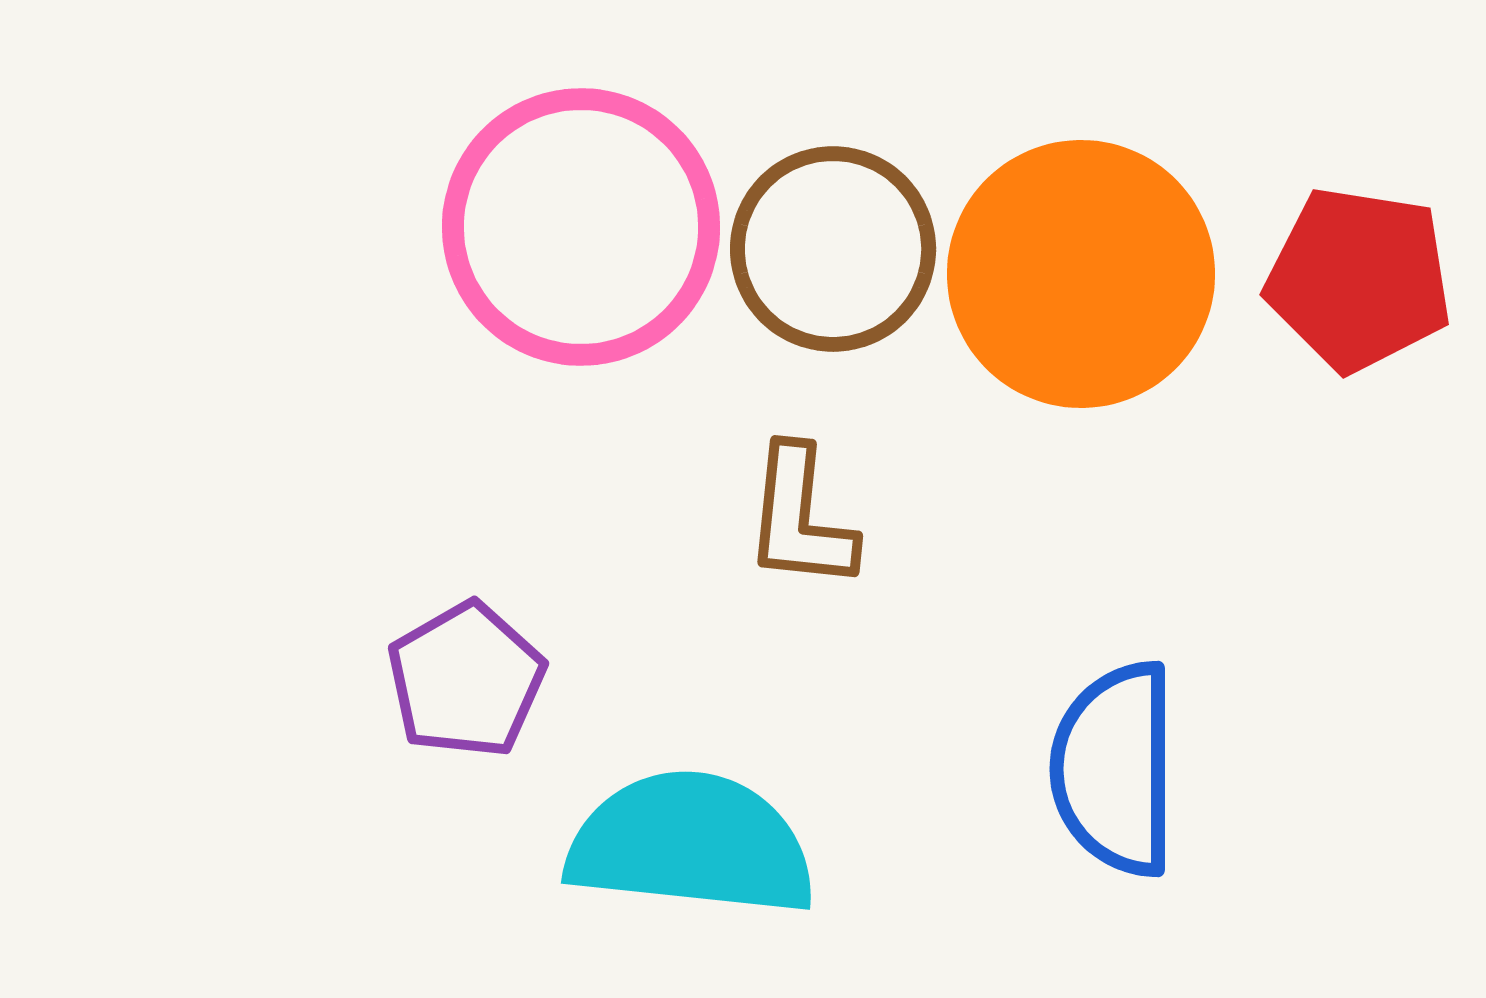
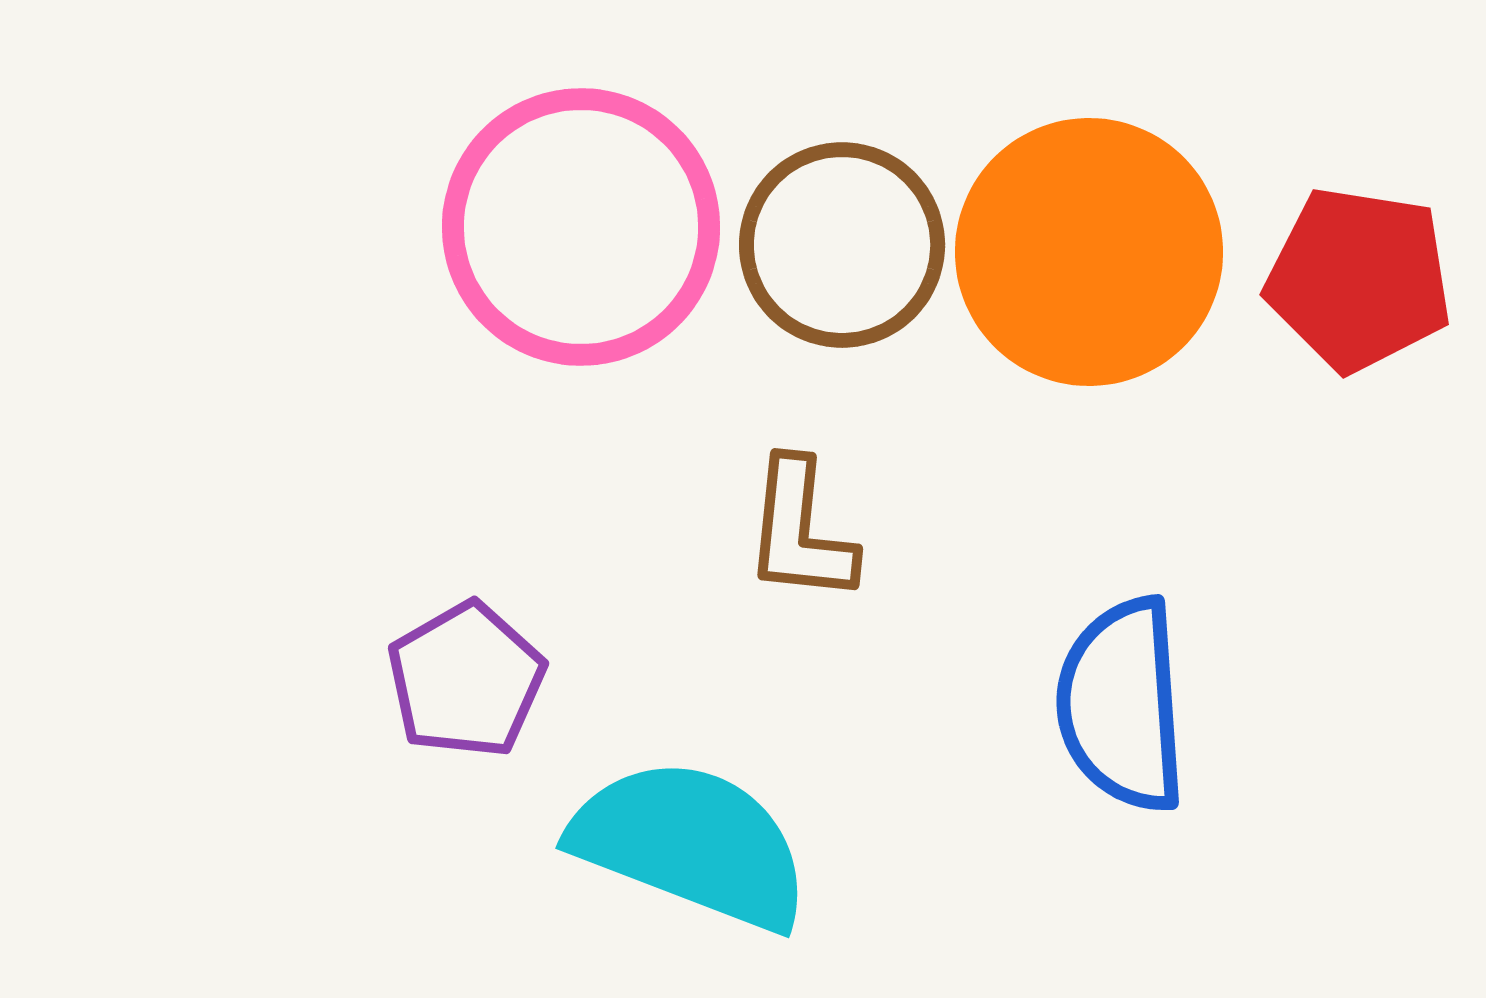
brown circle: moved 9 px right, 4 px up
orange circle: moved 8 px right, 22 px up
brown L-shape: moved 13 px down
blue semicircle: moved 7 px right, 64 px up; rotated 4 degrees counterclockwise
cyan semicircle: rotated 15 degrees clockwise
